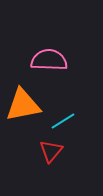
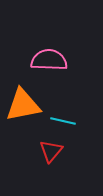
cyan line: rotated 45 degrees clockwise
